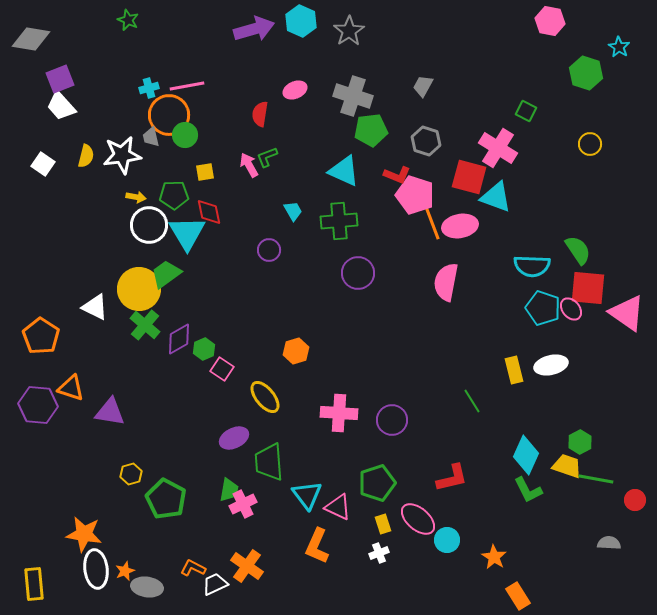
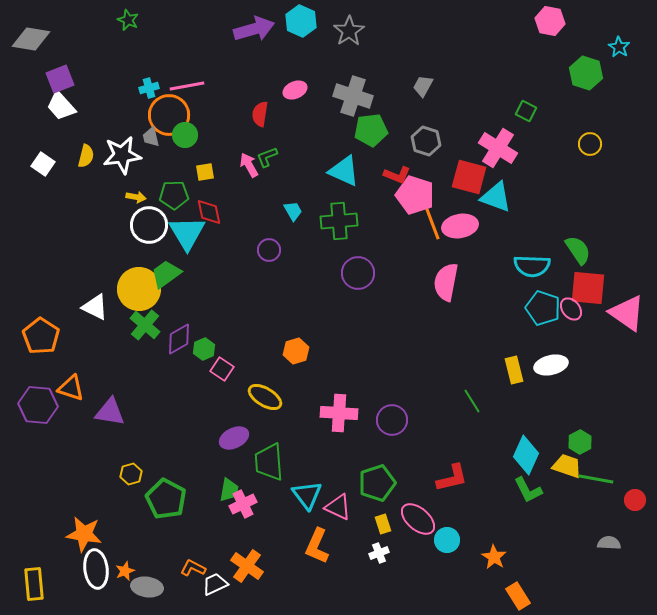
yellow ellipse at (265, 397): rotated 20 degrees counterclockwise
